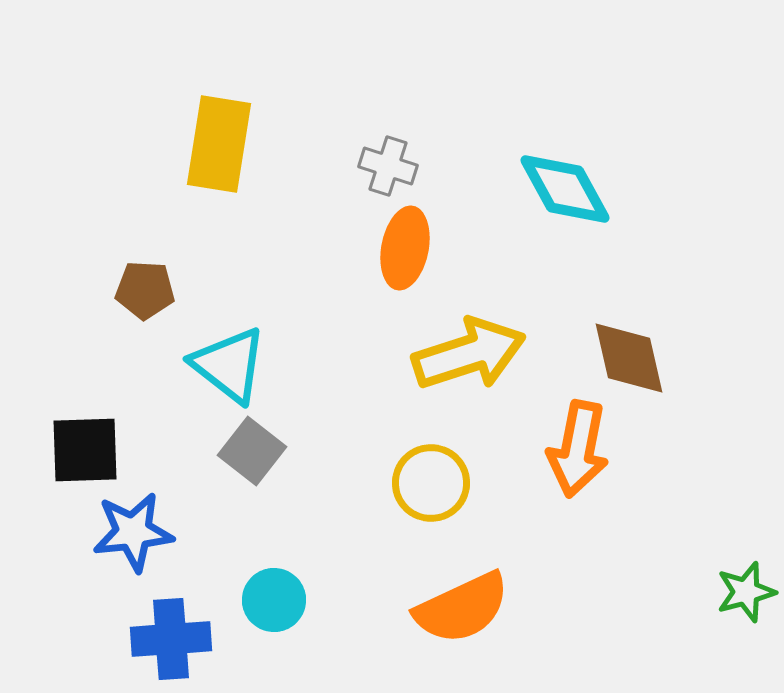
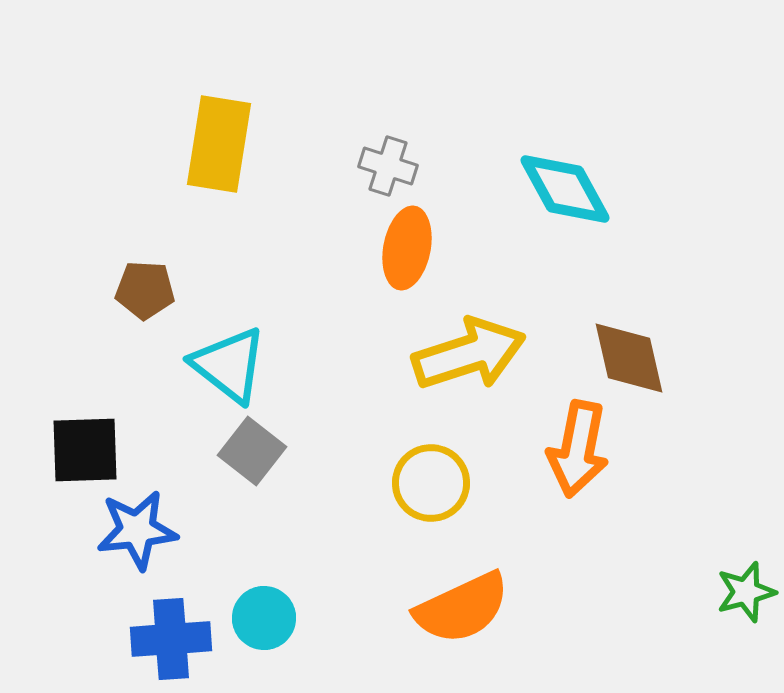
orange ellipse: moved 2 px right
blue star: moved 4 px right, 2 px up
cyan circle: moved 10 px left, 18 px down
